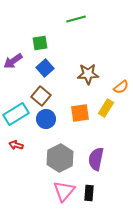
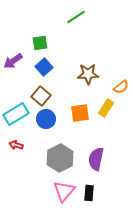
green line: moved 2 px up; rotated 18 degrees counterclockwise
blue square: moved 1 px left, 1 px up
